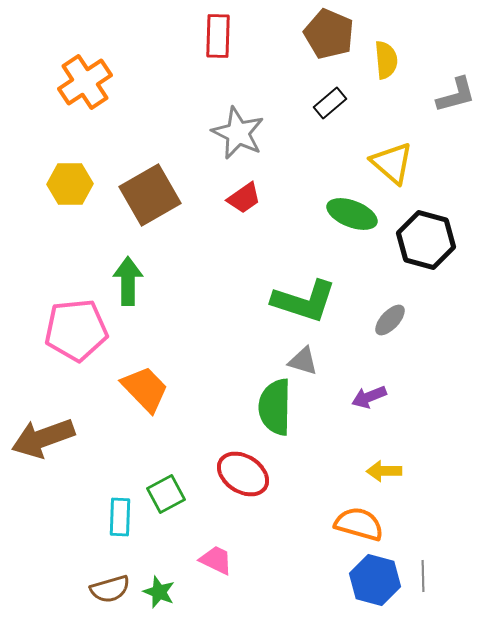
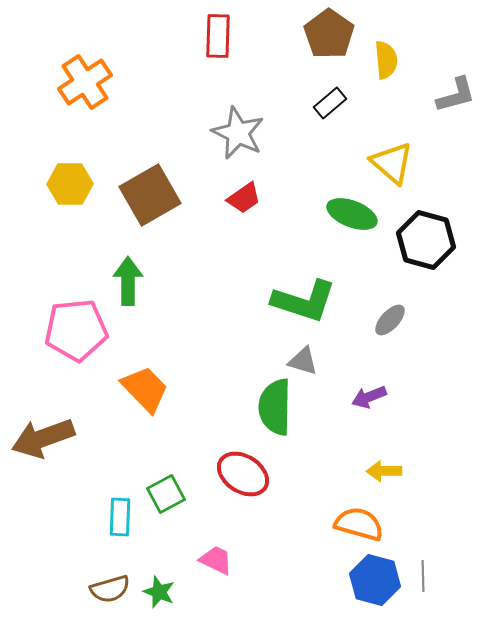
brown pentagon: rotated 12 degrees clockwise
